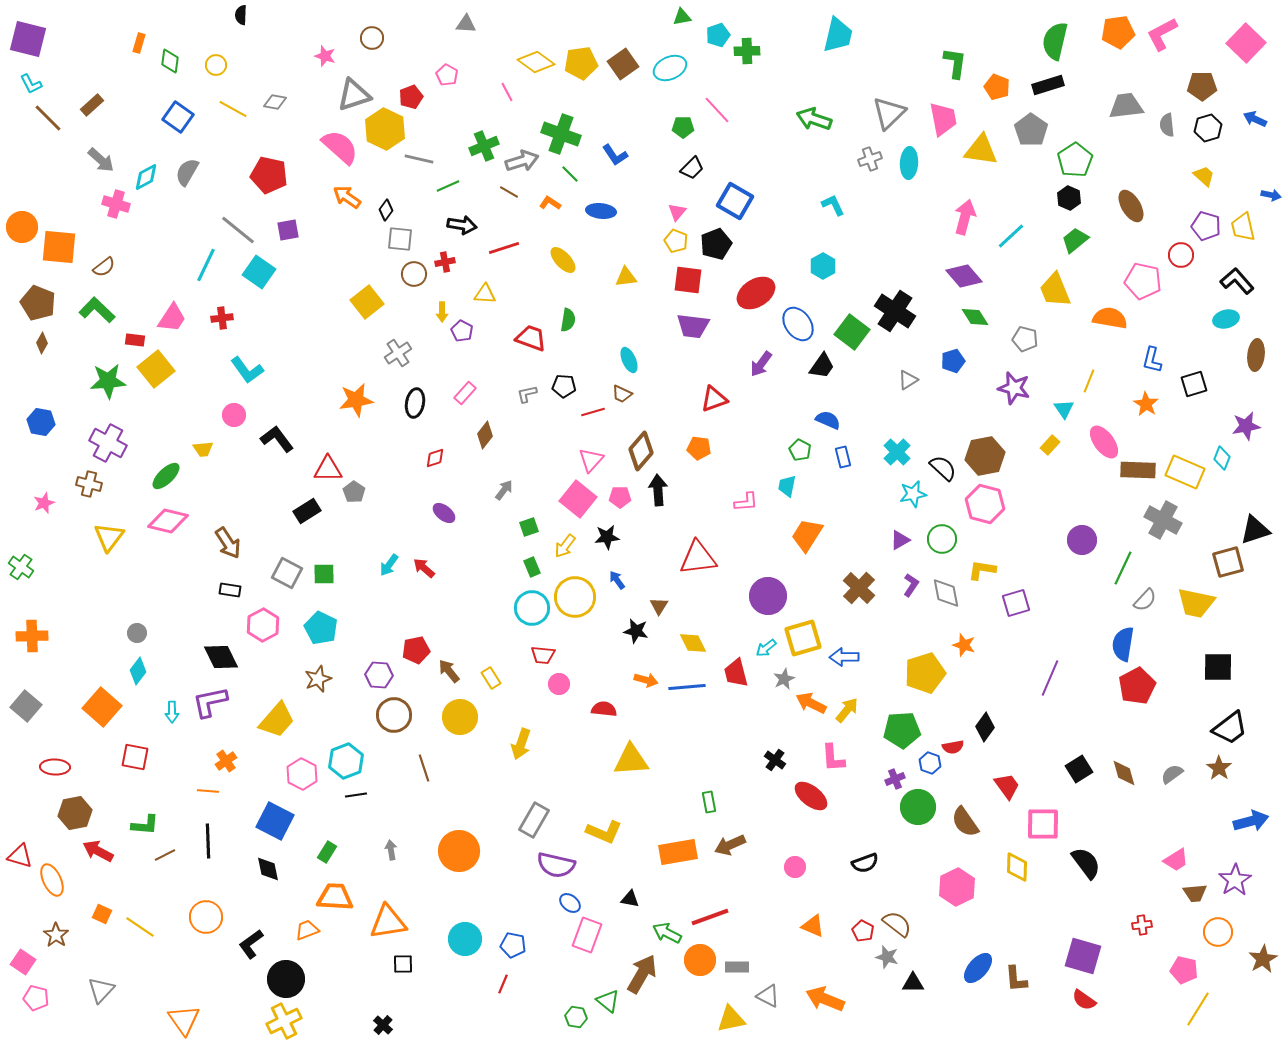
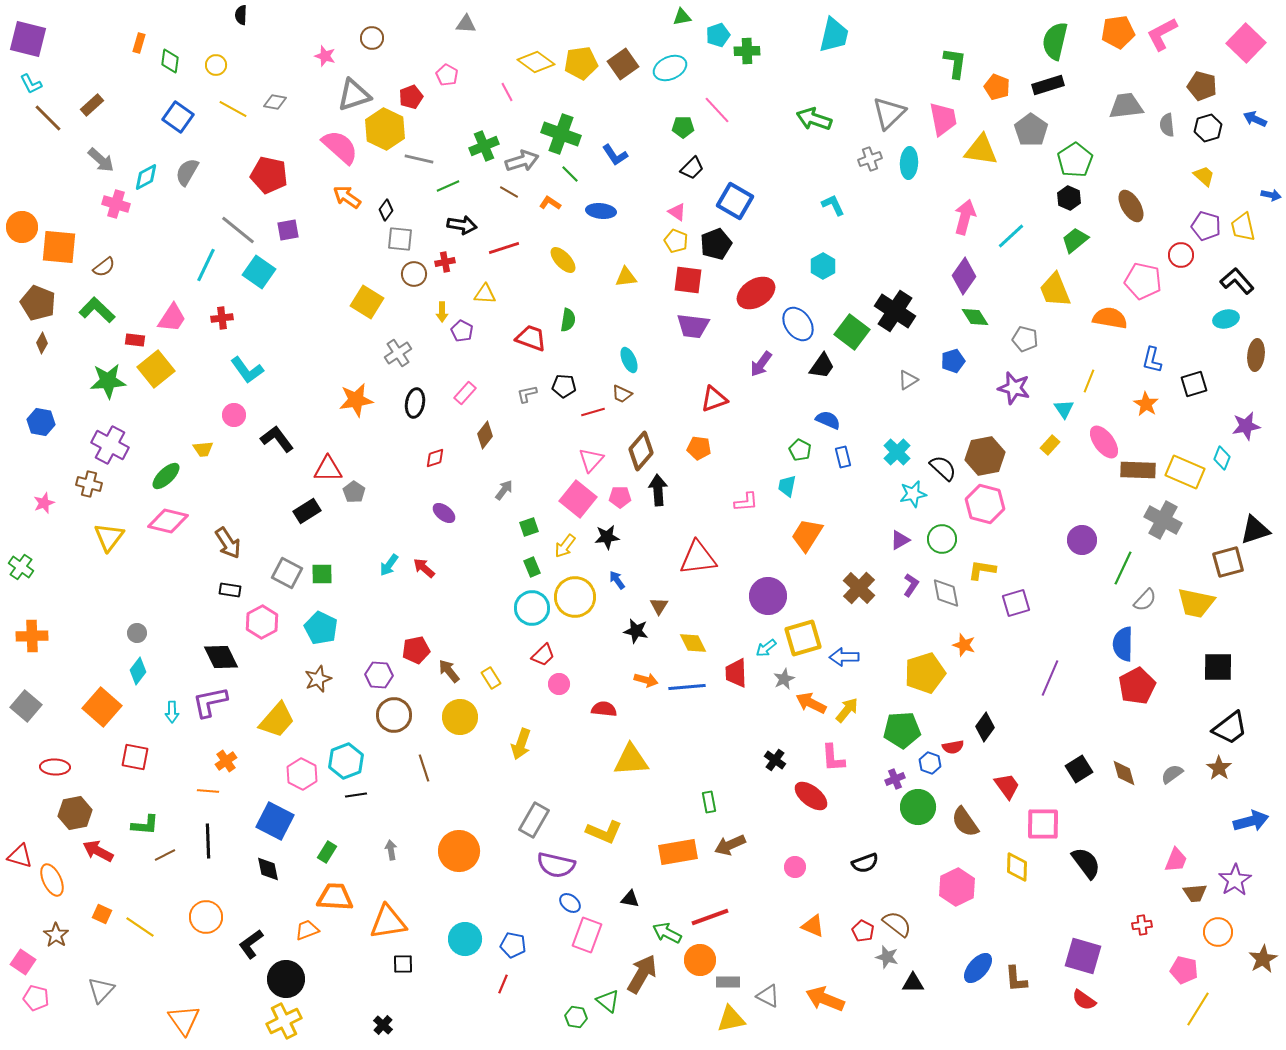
cyan trapezoid at (838, 35): moved 4 px left
brown pentagon at (1202, 86): rotated 16 degrees clockwise
pink triangle at (677, 212): rotated 36 degrees counterclockwise
purple diamond at (964, 276): rotated 75 degrees clockwise
yellow square at (367, 302): rotated 20 degrees counterclockwise
purple cross at (108, 443): moved 2 px right, 2 px down
green square at (324, 574): moved 2 px left
pink hexagon at (263, 625): moved 1 px left, 3 px up
blue semicircle at (1123, 644): rotated 8 degrees counterclockwise
red trapezoid at (543, 655): rotated 50 degrees counterclockwise
red trapezoid at (736, 673): rotated 12 degrees clockwise
pink trapezoid at (1176, 860): rotated 36 degrees counterclockwise
gray rectangle at (737, 967): moved 9 px left, 15 px down
